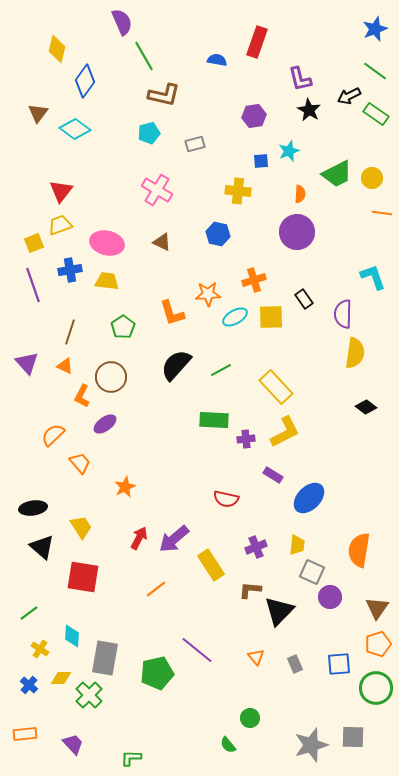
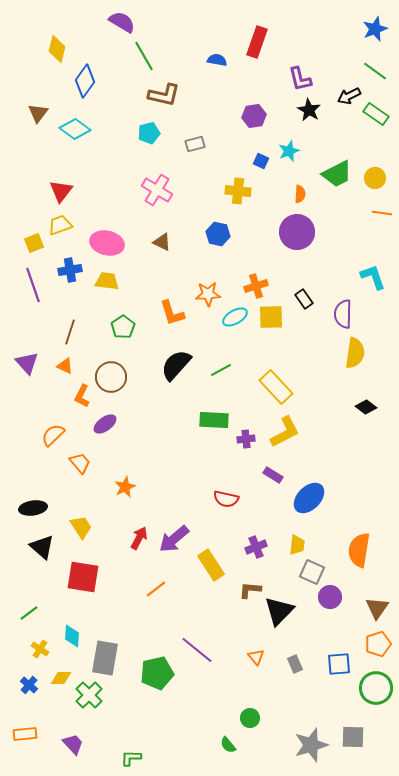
purple semicircle at (122, 22): rotated 36 degrees counterclockwise
blue square at (261, 161): rotated 28 degrees clockwise
yellow circle at (372, 178): moved 3 px right
orange cross at (254, 280): moved 2 px right, 6 px down
